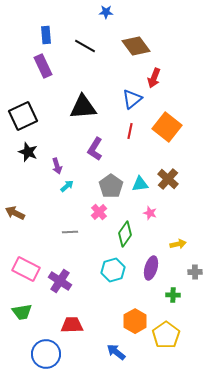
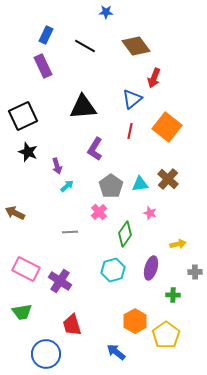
blue rectangle: rotated 30 degrees clockwise
red trapezoid: rotated 105 degrees counterclockwise
